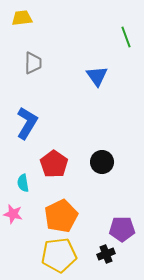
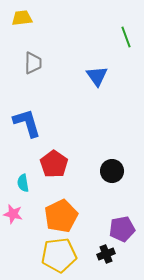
blue L-shape: rotated 48 degrees counterclockwise
black circle: moved 10 px right, 9 px down
purple pentagon: rotated 10 degrees counterclockwise
